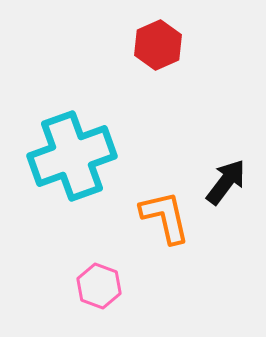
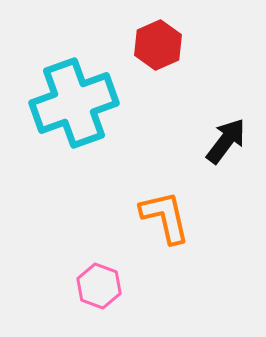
cyan cross: moved 2 px right, 53 px up
black arrow: moved 41 px up
